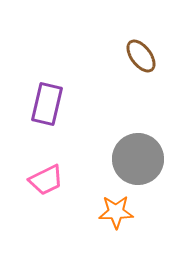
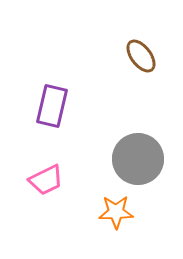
purple rectangle: moved 5 px right, 2 px down
